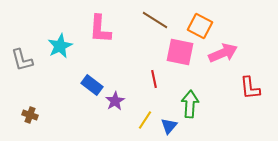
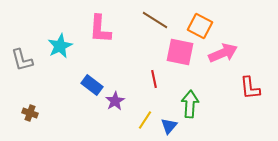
brown cross: moved 2 px up
